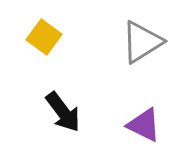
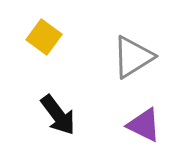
gray triangle: moved 9 px left, 15 px down
black arrow: moved 5 px left, 3 px down
